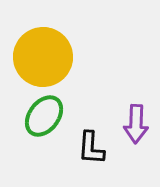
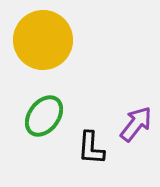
yellow circle: moved 17 px up
purple arrow: rotated 144 degrees counterclockwise
